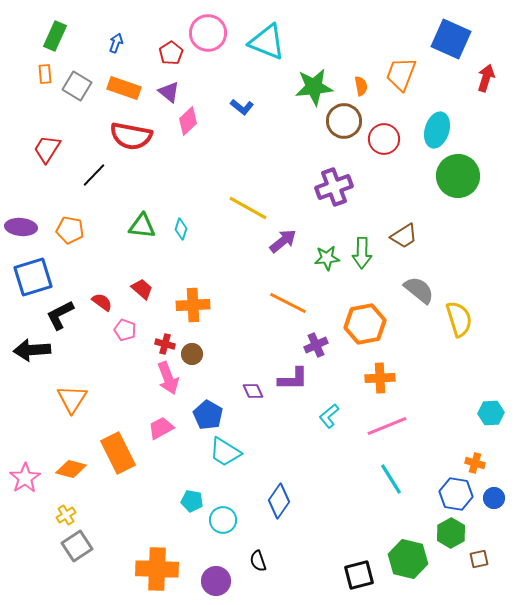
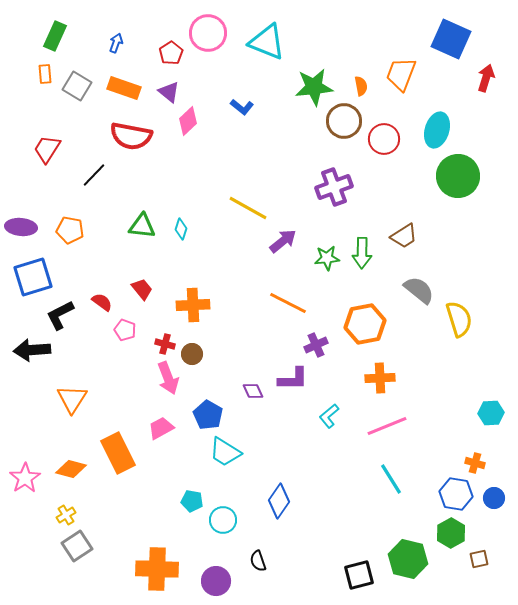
red trapezoid at (142, 289): rotated 10 degrees clockwise
